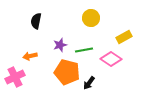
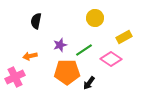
yellow circle: moved 4 px right
green line: rotated 24 degrees counterclockwise
orange pentagon: rotated 15 degrees counterclockwise
